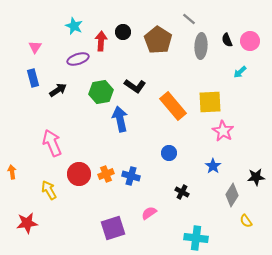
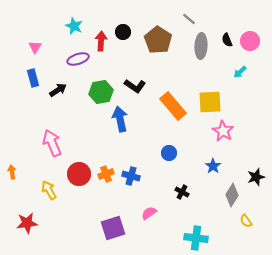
black star: rotated 12 degrees counterclockwise
